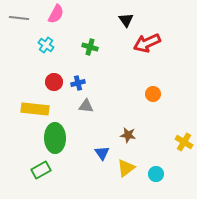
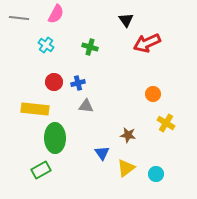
yellow cross: moved 18 px left, 19 px up
